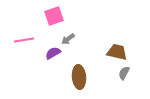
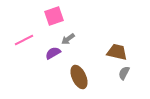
pink line: rotated 18 degrees counterclockwise
brown ellipse: rotated 20 degrees counterclockwise
